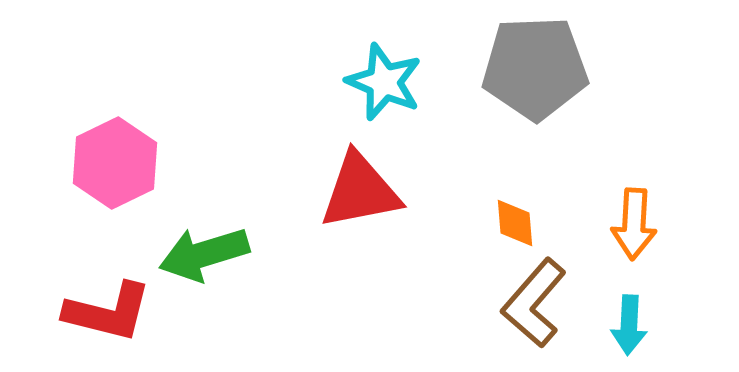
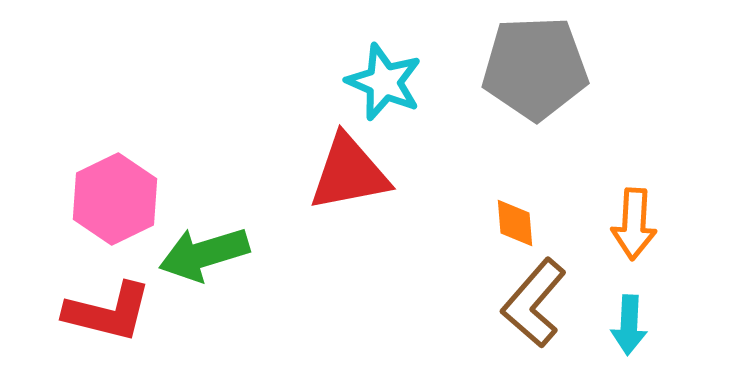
pink hexagon: moved 36 px down
red triangle: moved 11 px left, 18 px up
